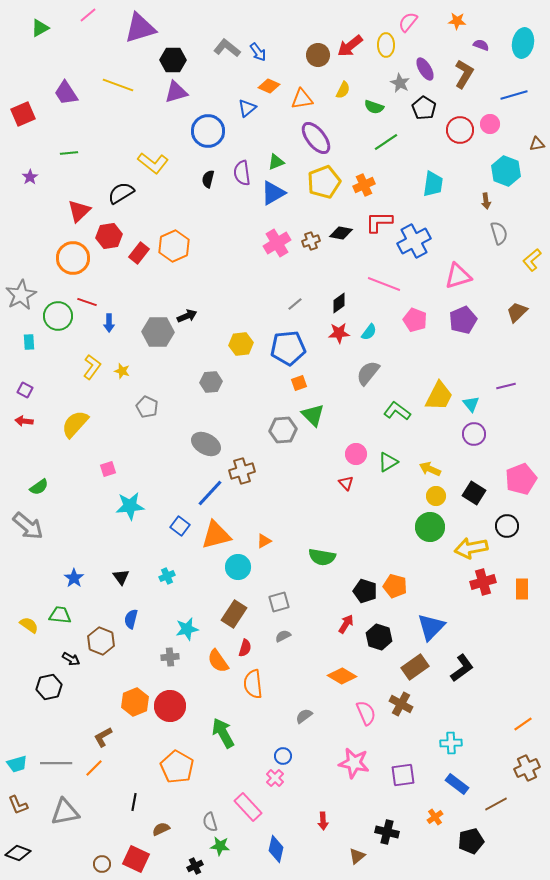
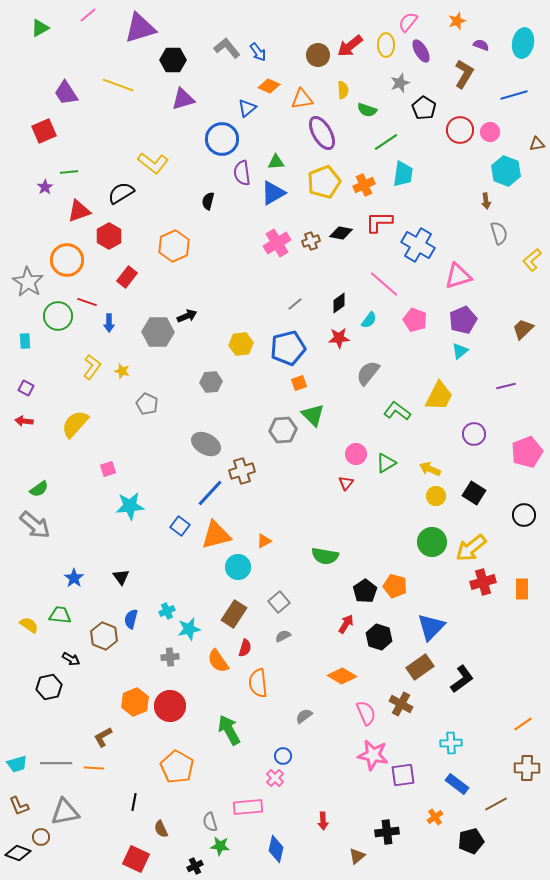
orange star at (457, 21): rotated 24 degrees counterclockwise
gray L-shape at (227, 48): rotated 12 degrees clockwise
purple ellipse at (425, 69): moved 4 px left, 18 px up
gray star at (400, 83): rotated 24 degrees clockwise
yellow semicircle at (343, 90): rotated 30 degrees counterclockwise
purple triangle at (176, 92): moved 7 px right, 7 px down
green semicircle at (374, 107): moved 7 px left, 3 px down
red square at (23, 114): moved 21 px right, 17 px down
pink circle at (490, 124): moved 8 px down
blue circle at (208, 131): moved 14 px right, 8 px down
purple ellipse at (316, 138): moved 6 px right, 5 px up; rotated 8 degrees clockwise
green line at (69, 153): moved 19 px down
green triangle at (276, 162): rotated 18 degrees clockwise
purple star at (30, 177): moved 15 px right, 10 px down
black semicircle at (208, 179): moved 22 px down
cyan trapezoid at (433, 184): moved 30 px left, 10 px up
red triangle at (79, 211): rotated 25 degrees clockwise
red hexagon at (109, 236): rotated 20 degrees counterclockwise
blue cross at (414, 241): moved 4 px right, 4 px down; rotated 32 degrees counterclockwise
red rectangle at (139, 253): moved 12 px left, 24 px down
orange circle at (73, 258): moved 6 px left, 2 px down
pink line at (384, 284): rotated 20 degrees clockwise
gray star at (21, 295): moved 7 px right, 13 px up; rotated 12 degrees counterclockwise
brown trapezoid at (517, 312): moved 6 px right, 17 px down
cyan semicircle at (369, 332): moved 12 px up
red star at (339, 333): moved 5 px down
cyan rectangle at (29, 342): moved 4 px left, 1 px up
blue pentagon at (288, 348): rotated 8 degrees counterclockwise
purple square at (25, 390): moved 1 px right, 2 px up
cyan triangle at (471, 404): moved 11 px left, 53 px up; rotated 30 degrees clockwise
gray pentagon at (147, 407): moved 3 px up
green triangle at (388, 462): moved 2 px left, 1 px down
pink pentagon at (521, 479): moved 6 px right, 27 px up
red triangle at (346, 483): rotated 21 degrees clockwise
green semicircle at (39, 487): moved 2 px down
gray arrow at (28, 526): moved 7 px right, 1 px up
black circle at (507, 526): moved 17 px right, 11 px up
green circle at (430, 527): moved 2 px right, 15 px down
yellow arrow at (471, 548): rotated 28 degrees counterclockwise
green semicircle at (322, 557): moved 3 px right, 1 px up
cyan cross at (167, 576): moved 35 px down
black pentagon at (365, 591): rotated 20 degrees clockwise
gray square at (279, 602): rotated 25 degrees counterclockwise
cyan star at (187, 629): moved 2 px right
brown hexagon at (101, 641): moved 3 px right, 5 px up
brown rectangle at (415, 667): moved 5 px right
black L-shape at (462, 668): moved 11 px down
orange semicircle at (253, 684): moved 5 px right, 1 px up
green arrow at (223, 733): moved 6 px right, 3 px up
pink star at (354, 763): moved 19 px right, 8 px up
orange line at (94, 768): rotated 48 degrees clockwise
brown cross at (527, 768): rotated 25 degrees clockwise
brown L-shape at (18, 805): moved 1 px right, 1 px down
pink rectangle at (248, 807): rotated 52 degrees counterclockwise
brown semicircle at (161, 829): rotated 90 degrees counterclockwise
black cross at (387, 832): rotated 20 degrees counterclockwise
brown circle at (102, 864): moved 61 px left, 27 px up
